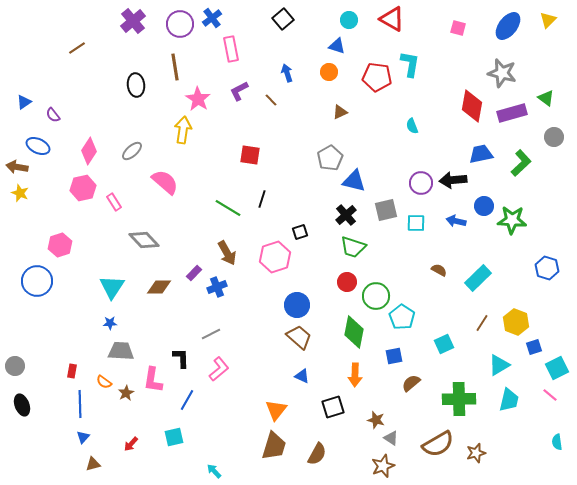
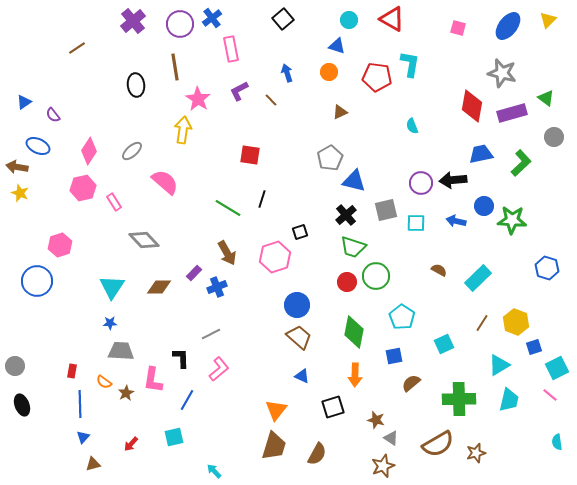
green circle at (376, 296): moved 20 px up
